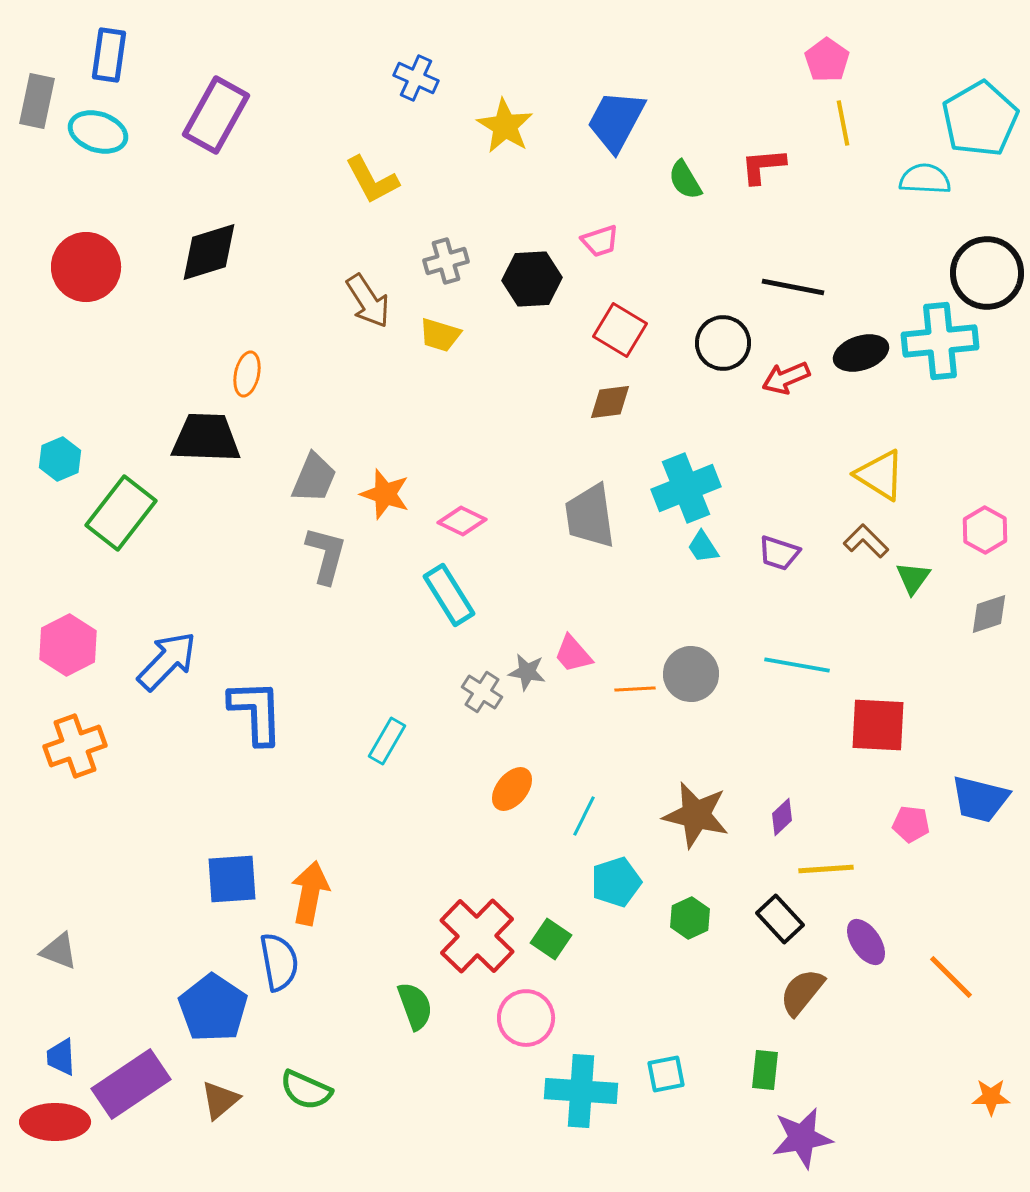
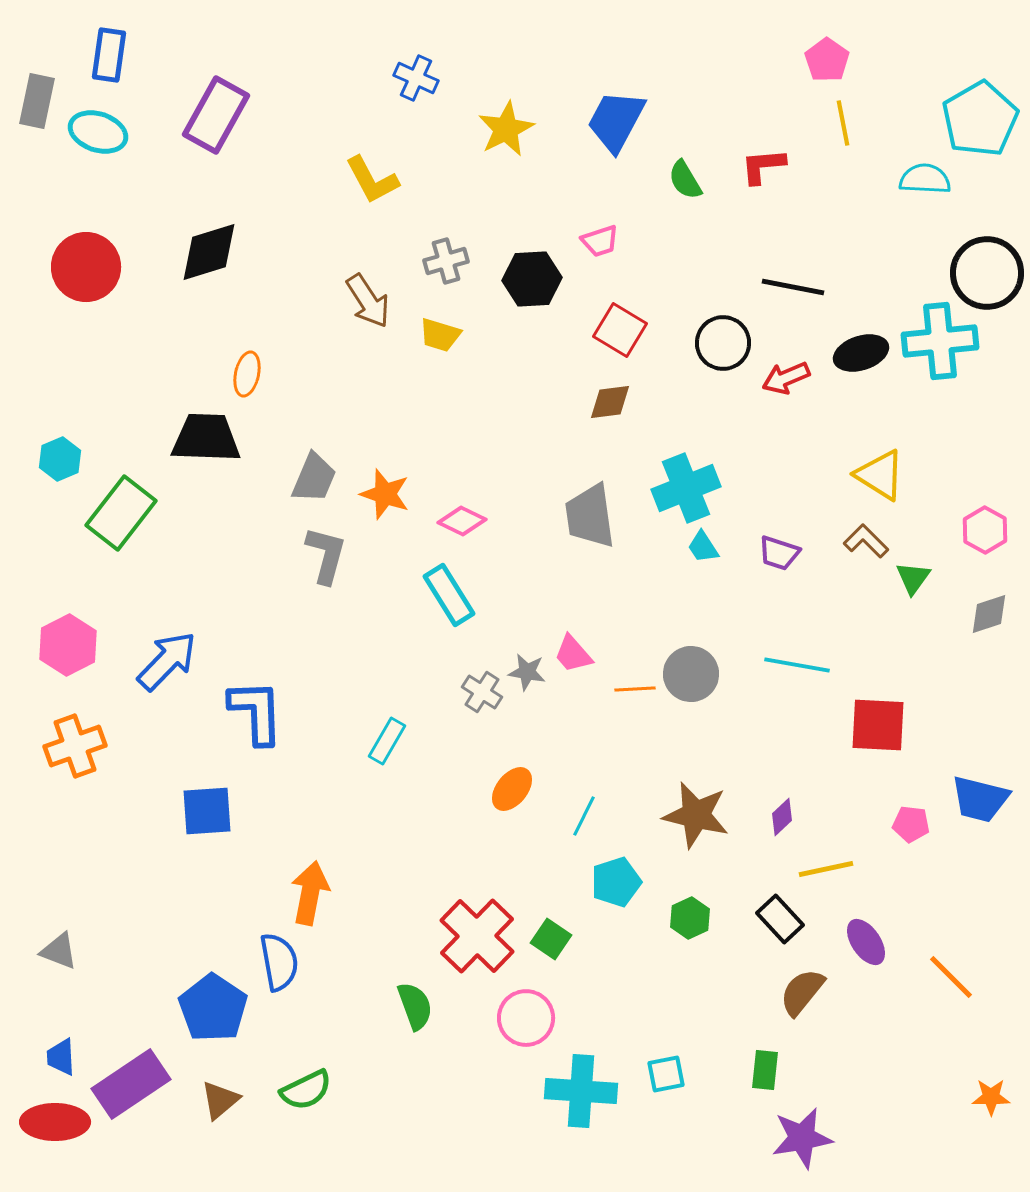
yellow star at (505, 126): moved 1 px right, 3 px down; rotated 14 degrees clockwise
yellow line at (826, 869): rotated 8 degrees counterclockwise
blue square at (232, 879): moved 25 px left, 68 px up
green semicircle at (306, 1090): rotated 50 degrees counterclockwise
